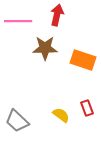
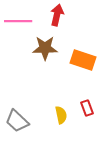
yellow semicircle: rotated 42 degrees clockwise
